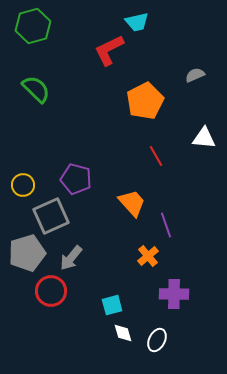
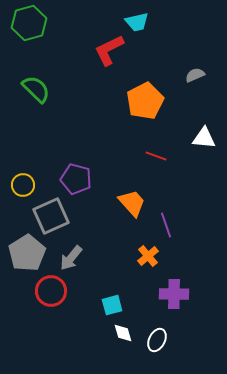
green hexagon: moved 4 px left, 3 px up
red line: rotated 40 degrees counterclockwise
gray pentagon: rotated 15 degrees counterclockwise
